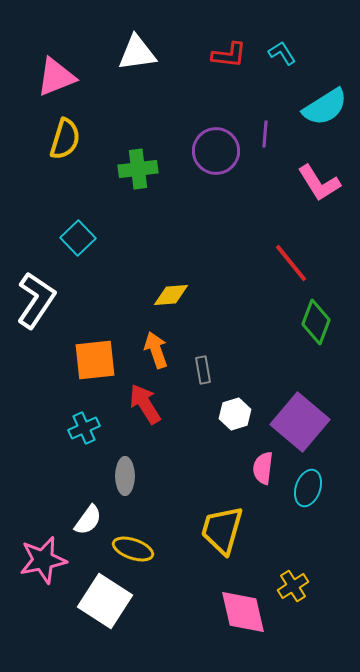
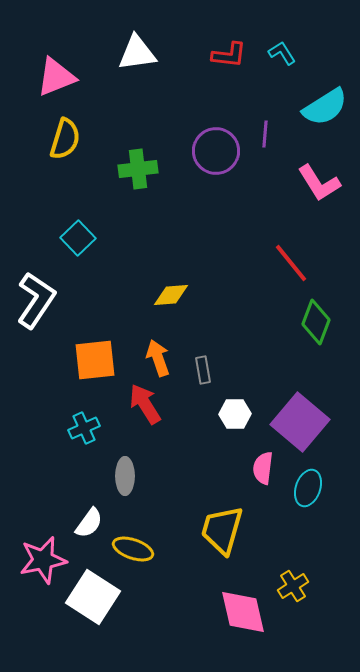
orange arrow: moved 2 px right, 8 px down
white hexagon: rotated 16 degrees clockwise
white semicircle: moved 1 px right, 3 px down
white square: moved 12 px left, 4 px up
